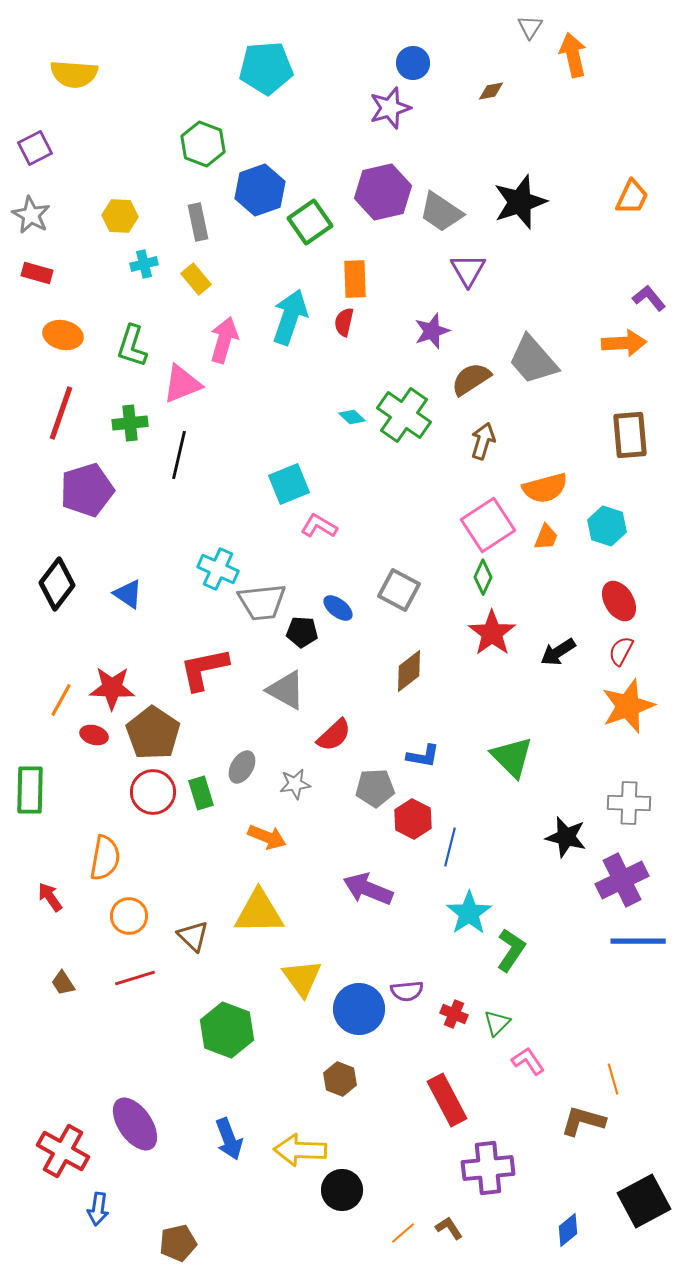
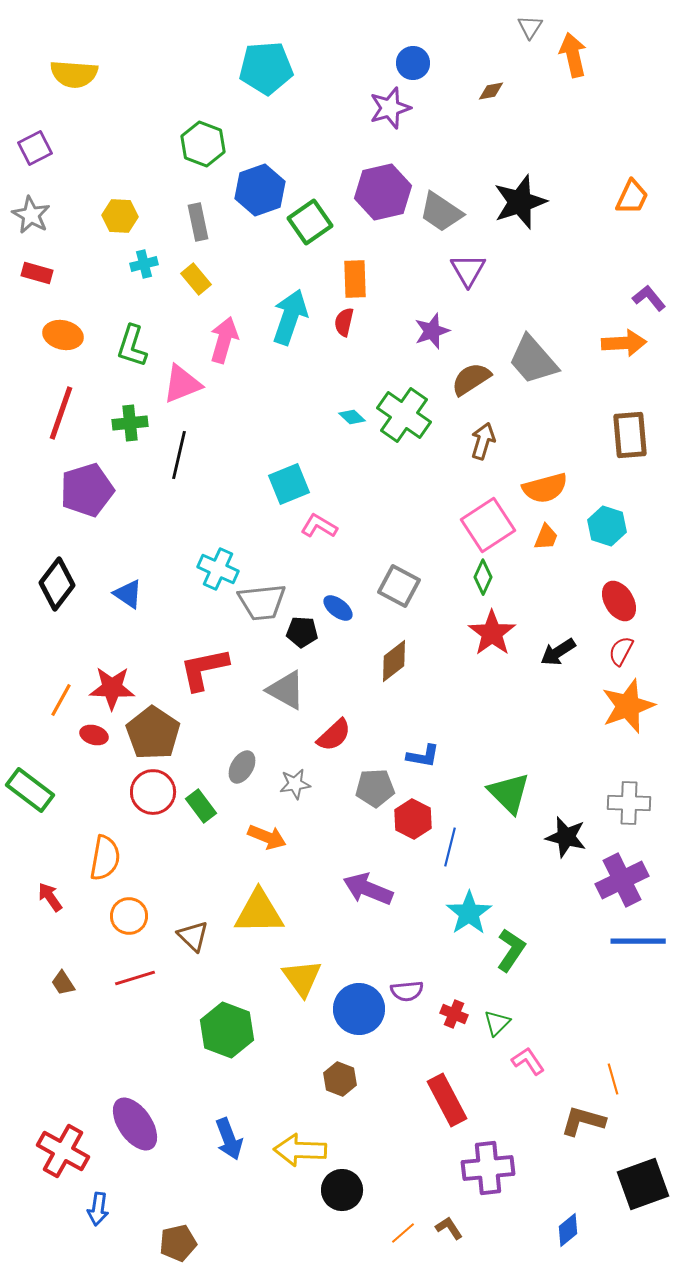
gray square at (399, 590): moved 4 px up
brown diamond at (409, 671): moved 15 px left, 10 px up
green triangle at (512, 757): moved 3 px left, 36 px down
green rectangle at (30, 790): rotated 54 degrees counterclockwise
green rectangle at (201, 793): moved 13 px down; rotated 20 degrees counterclockwise
black square at (644, 1201): moved 1 px left, 17 px up; rotated 8 degrees clockwise
